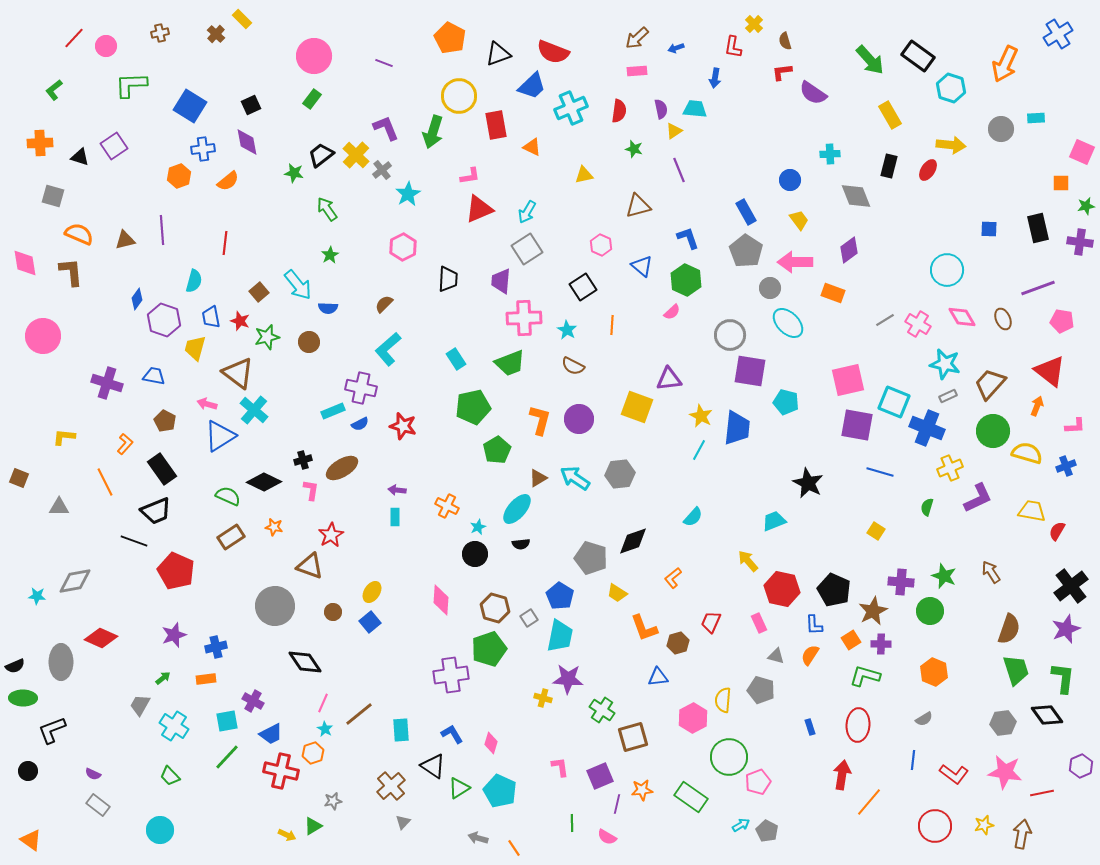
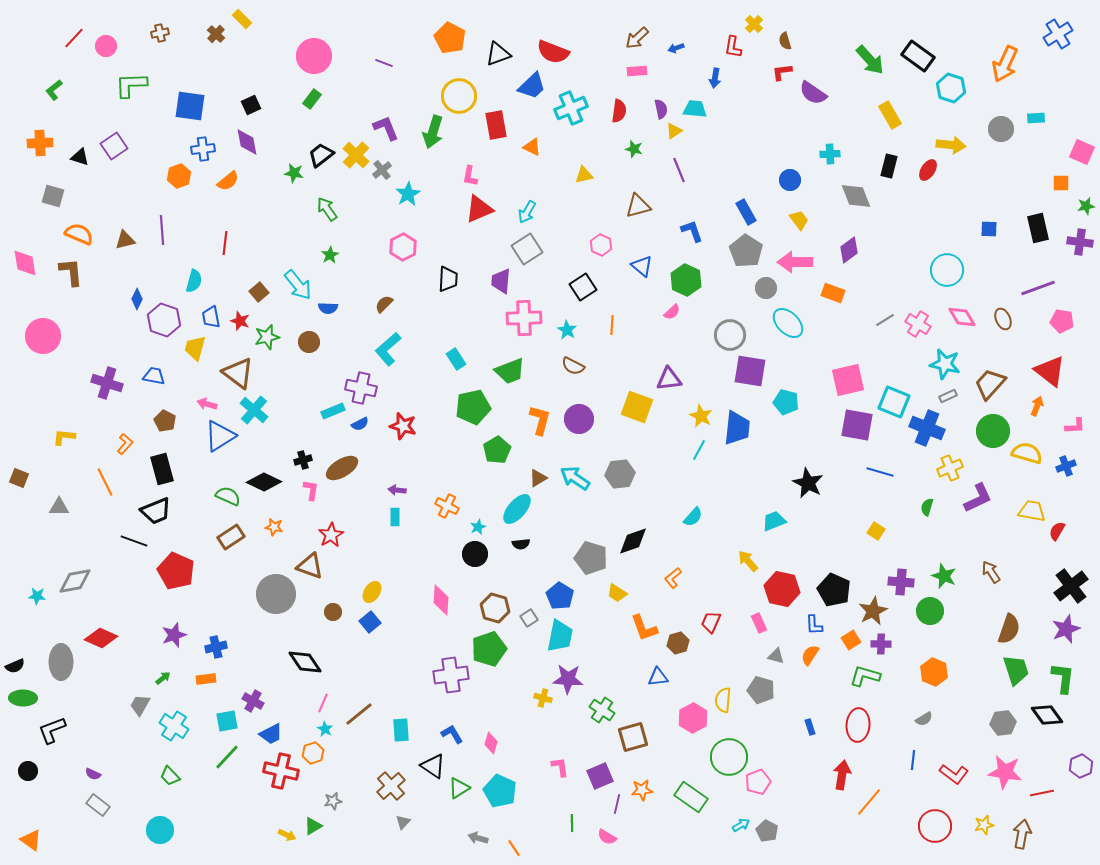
blue square at (190, 106): rotated 24 degrees counterclockwise
pink L-shape at (470, 176): rotated 110 degrees clockwise
blue L-shape at (688, 238): moved 4 px right, 7 px up
gray circle at (770, 288): moved 4 px left
blue diamond at (137, 299): rotated 10 degrees counterclockwise
green trapezoid at (510, 363): moved 8 px down
black rectangle at (162, 469): rotated 20 degrees clockwise
gray circle at (275, 606): moved 1 px right, 12 px up
